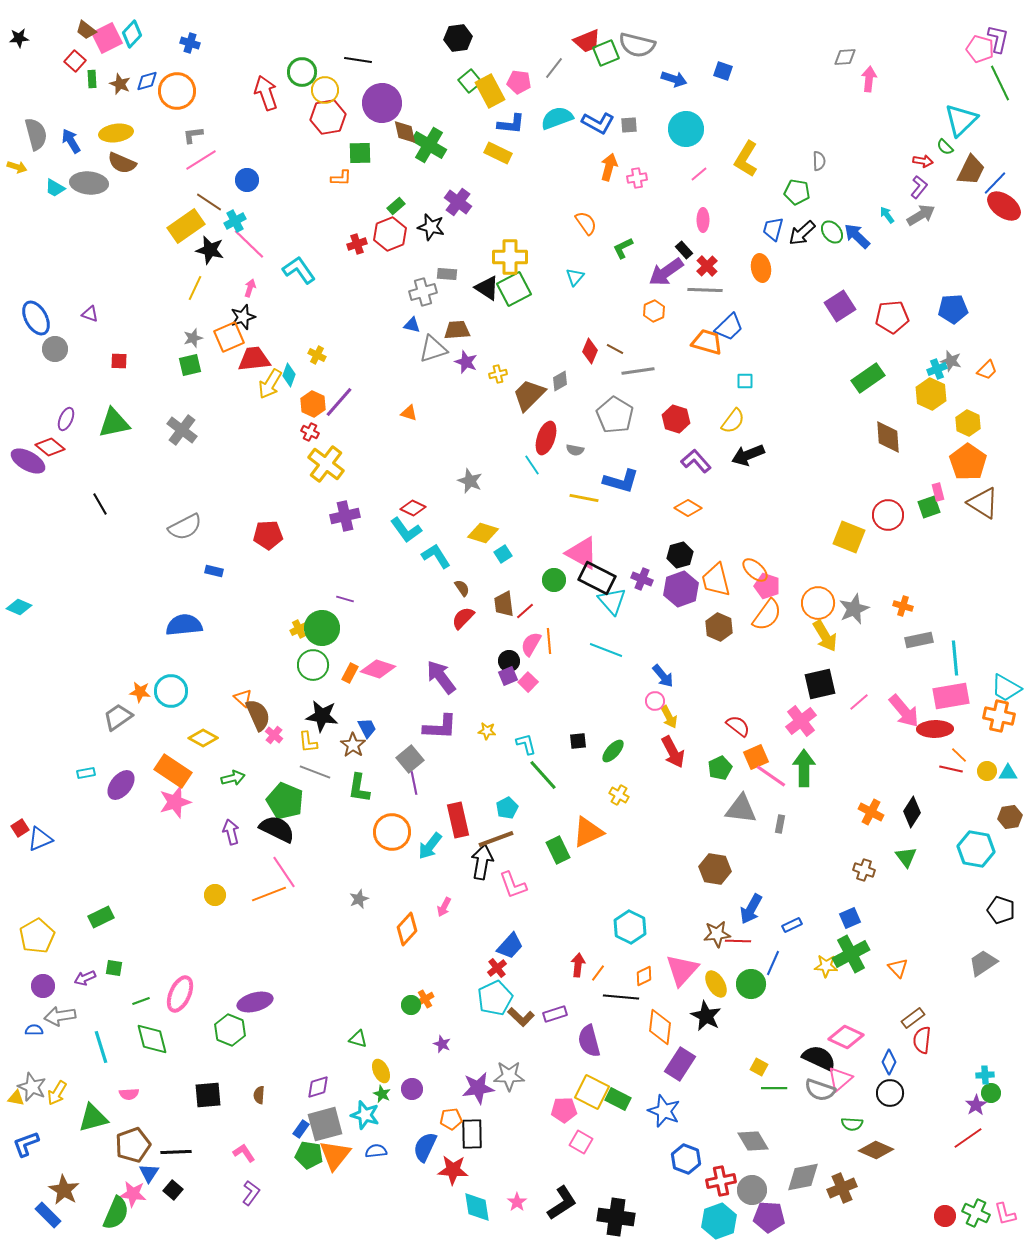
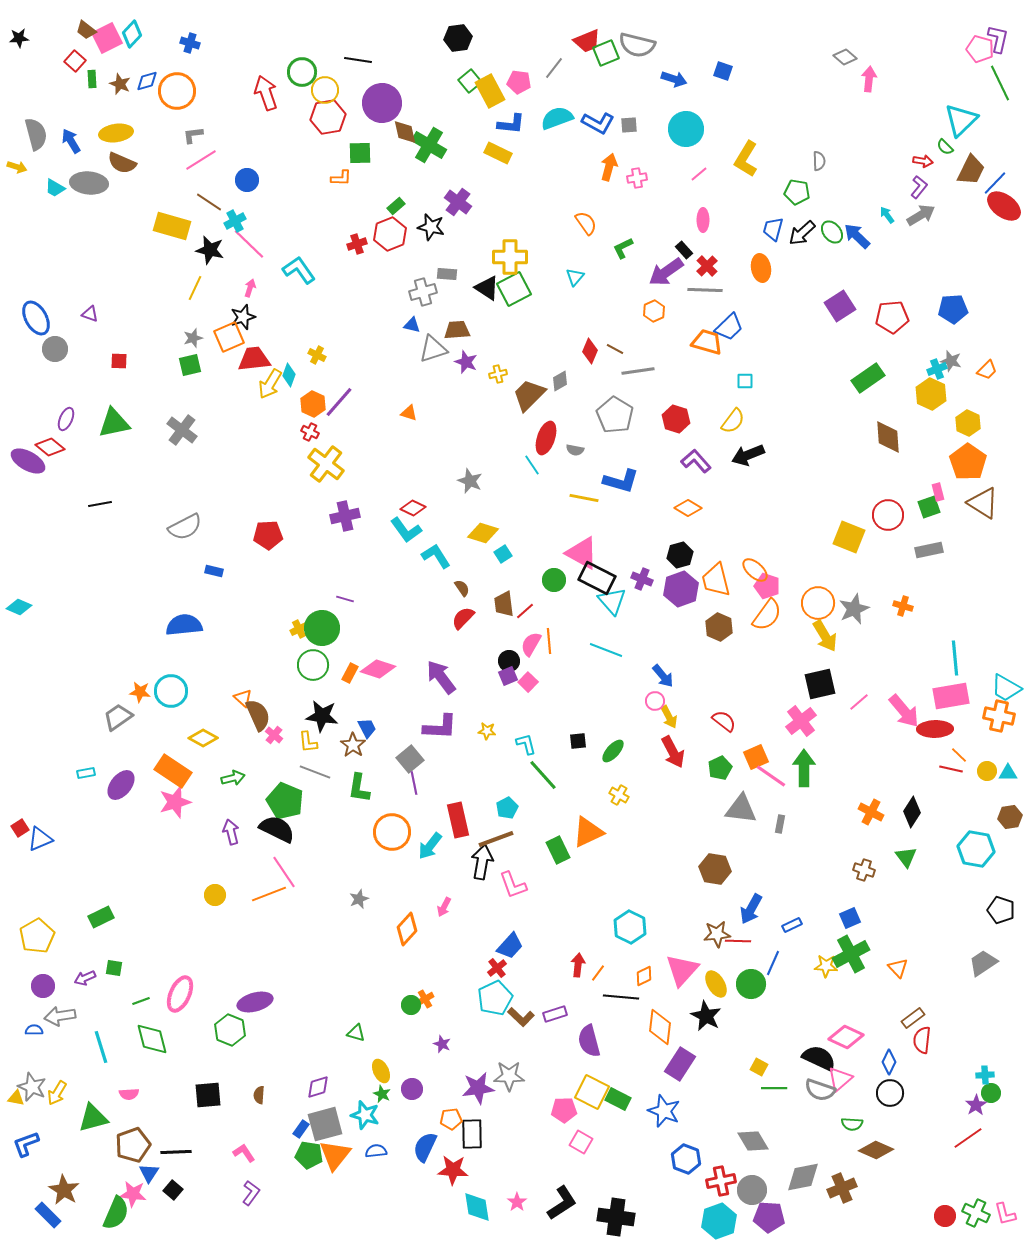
gray diamond at (845, 57): rotated 45 degrees clockwise
yellow rectangle at (186, 226): moved 14 px left; rotated 51 degrees clockwise
black line at (100, 504): rotated 70 degrees counterclockwise
gray rectangle at (919, 640): moved 10 px right, 90 px up
red semicircle at (738, 726): moved 14 px left, 5 px up
green triangle at (358, 1039): moved 2 px left, 6 px up
